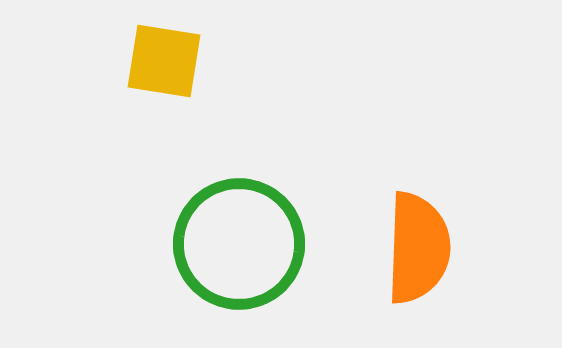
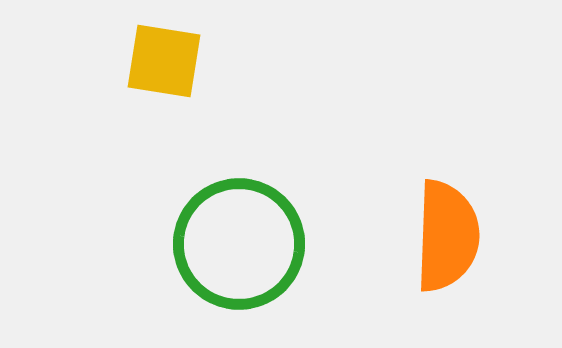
orange semicircle: moved 29 px right, 12 px up
